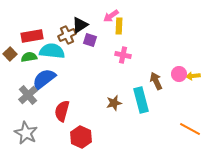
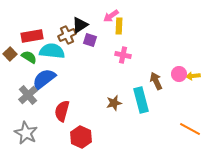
green semicircle: rotated 42 degrees clockwise
